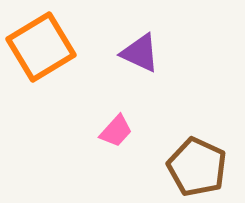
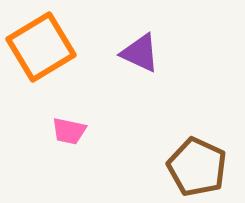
pink trapezoid: moved 47 px left; rotated 60 degrees clockwise
